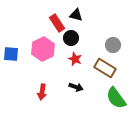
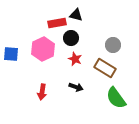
red rectangle: rotated 66 degrees counterclockwise
